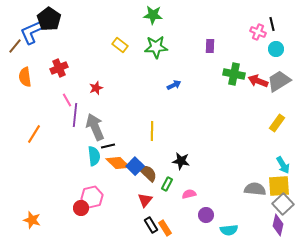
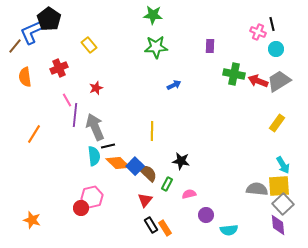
yellow rectangle at (120, 45): moved 31 px left; rotated 14 degrees clockwise
gray semicircle at (255, 189): moved 2 px right
purple diamond at (278, 225): rotated 20 degrees counterclockwise
